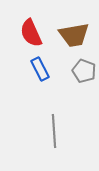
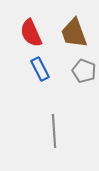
brown trapezoid: moved 2 px up; rotated 80 degrees clockwise
